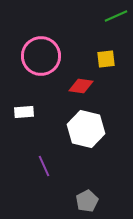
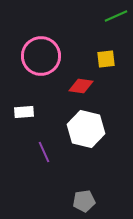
purple line: moved 14 px up
gray pentagon: moved 3 px left; rotated 20 degrees clockwise
